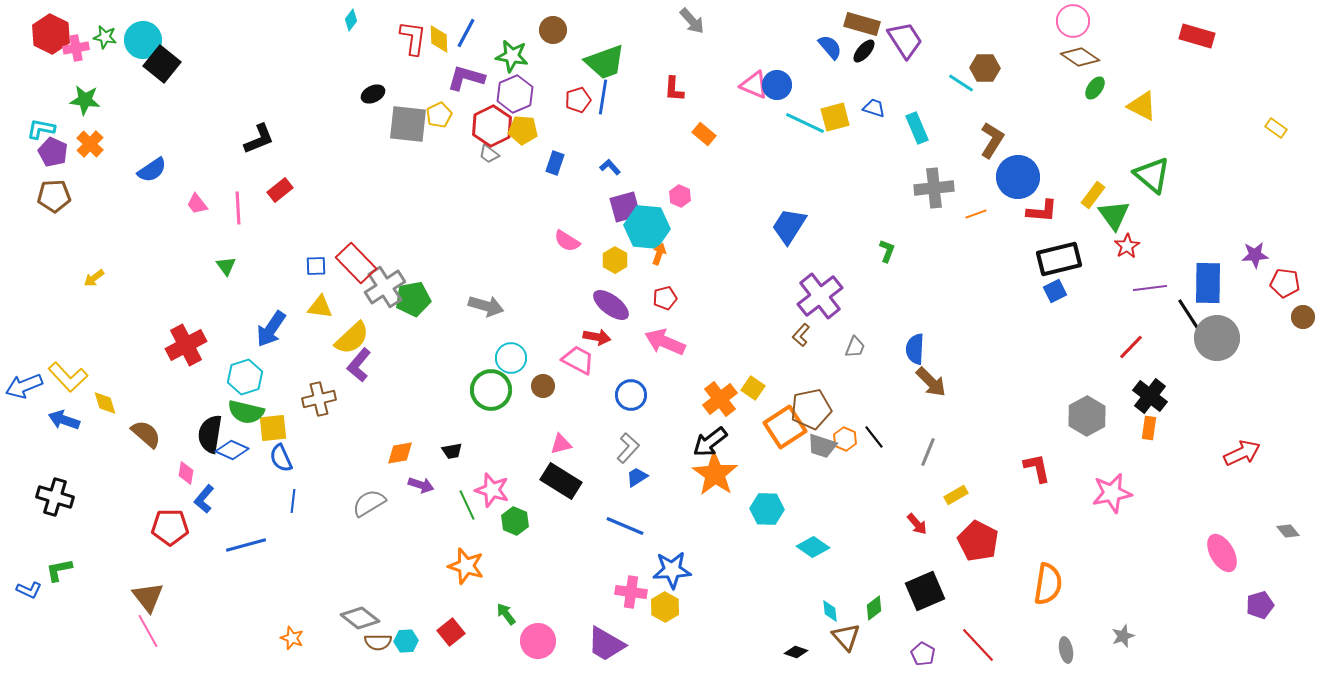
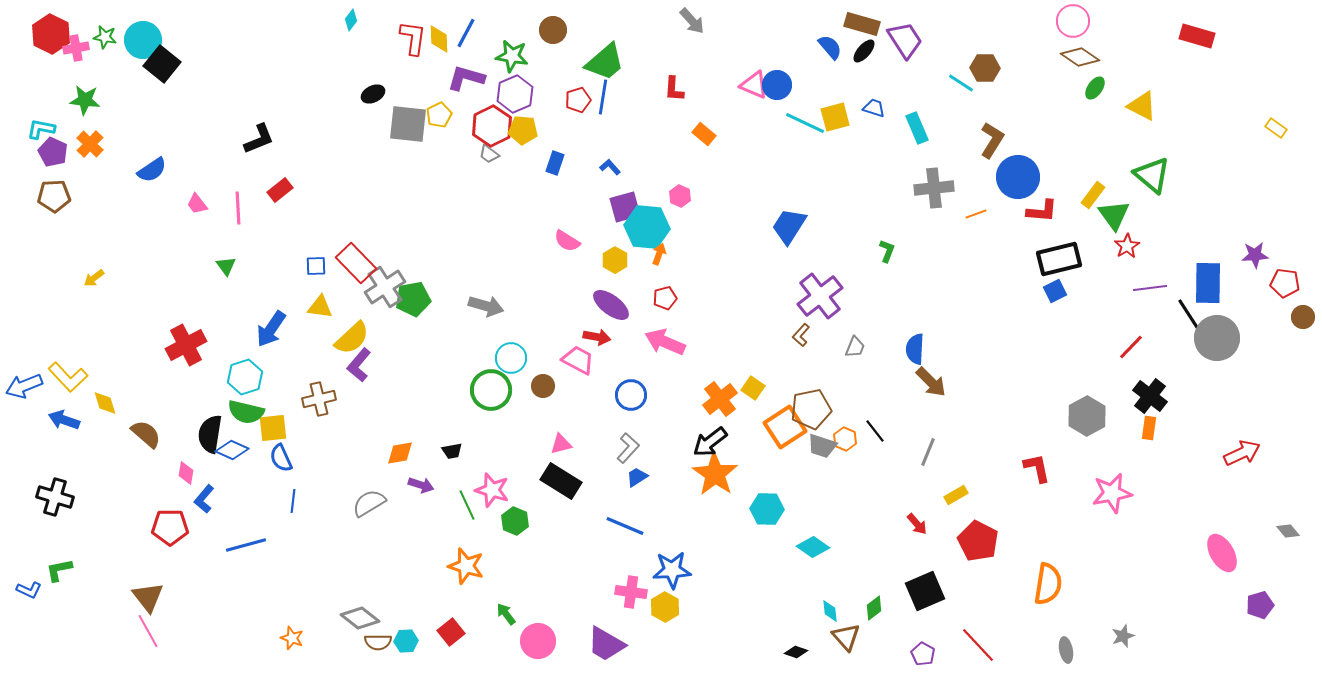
green trapezoid at (605, 62): rotated 21 degrees counterclockwise
black line at (874, 437): moved 1 px right, 6 px up
